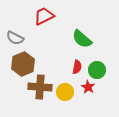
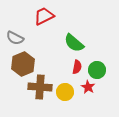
green semicircle: moved 8 px left, 4 px down
